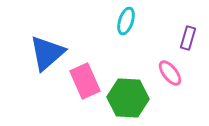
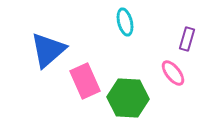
cyan ellipse: moved 1 px left, 1 px down; rotated 32 degrees counterclockwise
purple rectangle: moved 1 px left, 1 px down
blue triangle: moved 1 px right, 3 px up
pink ellipse: moved 3 px right
